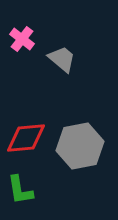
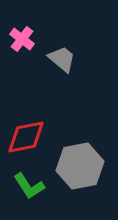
red diamond: moved 1 px up; rotated 6 degrees counterclockwise
gray hexagon: moved 20 px down
green L-shape: moved 9 px right, 4 px up; rotated 24 degrees counterclockwise
